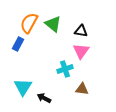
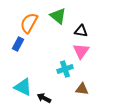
green triangle: moved 5 px right, 8 px up
cyan triangle: rotated 36 degrees counterclockwise
